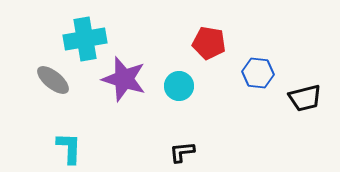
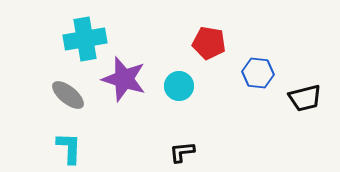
gray ellipse: moved 15 px right, 15 px down
